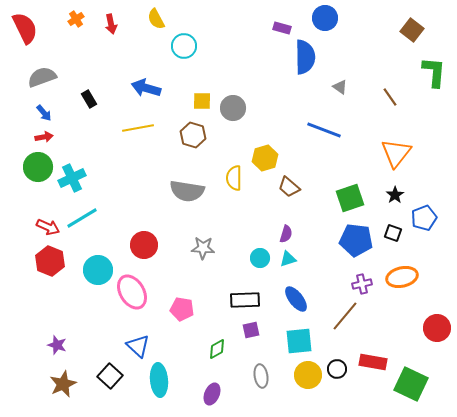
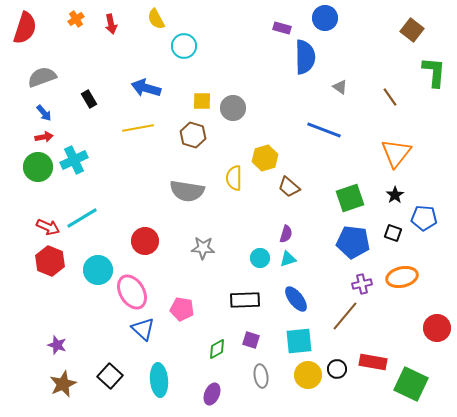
red semicircle at (25, 28): rotated 44 degrees clockwise
cyan cross at (72, 178): moved 2 px right, 18 px up
blue pentagon at (424, 218): rotated 25 degrees clockwise
blue pentagon at (356, 240): moved 3 px left, 2 px down
red circle at (144, 245): moved 1 px right, 4 px up
purple square at (251, 330): moved 10 px down; rotated 30 degrees clockwise
blue triangle at (138, 346): moved 5 px right, 17 px up
